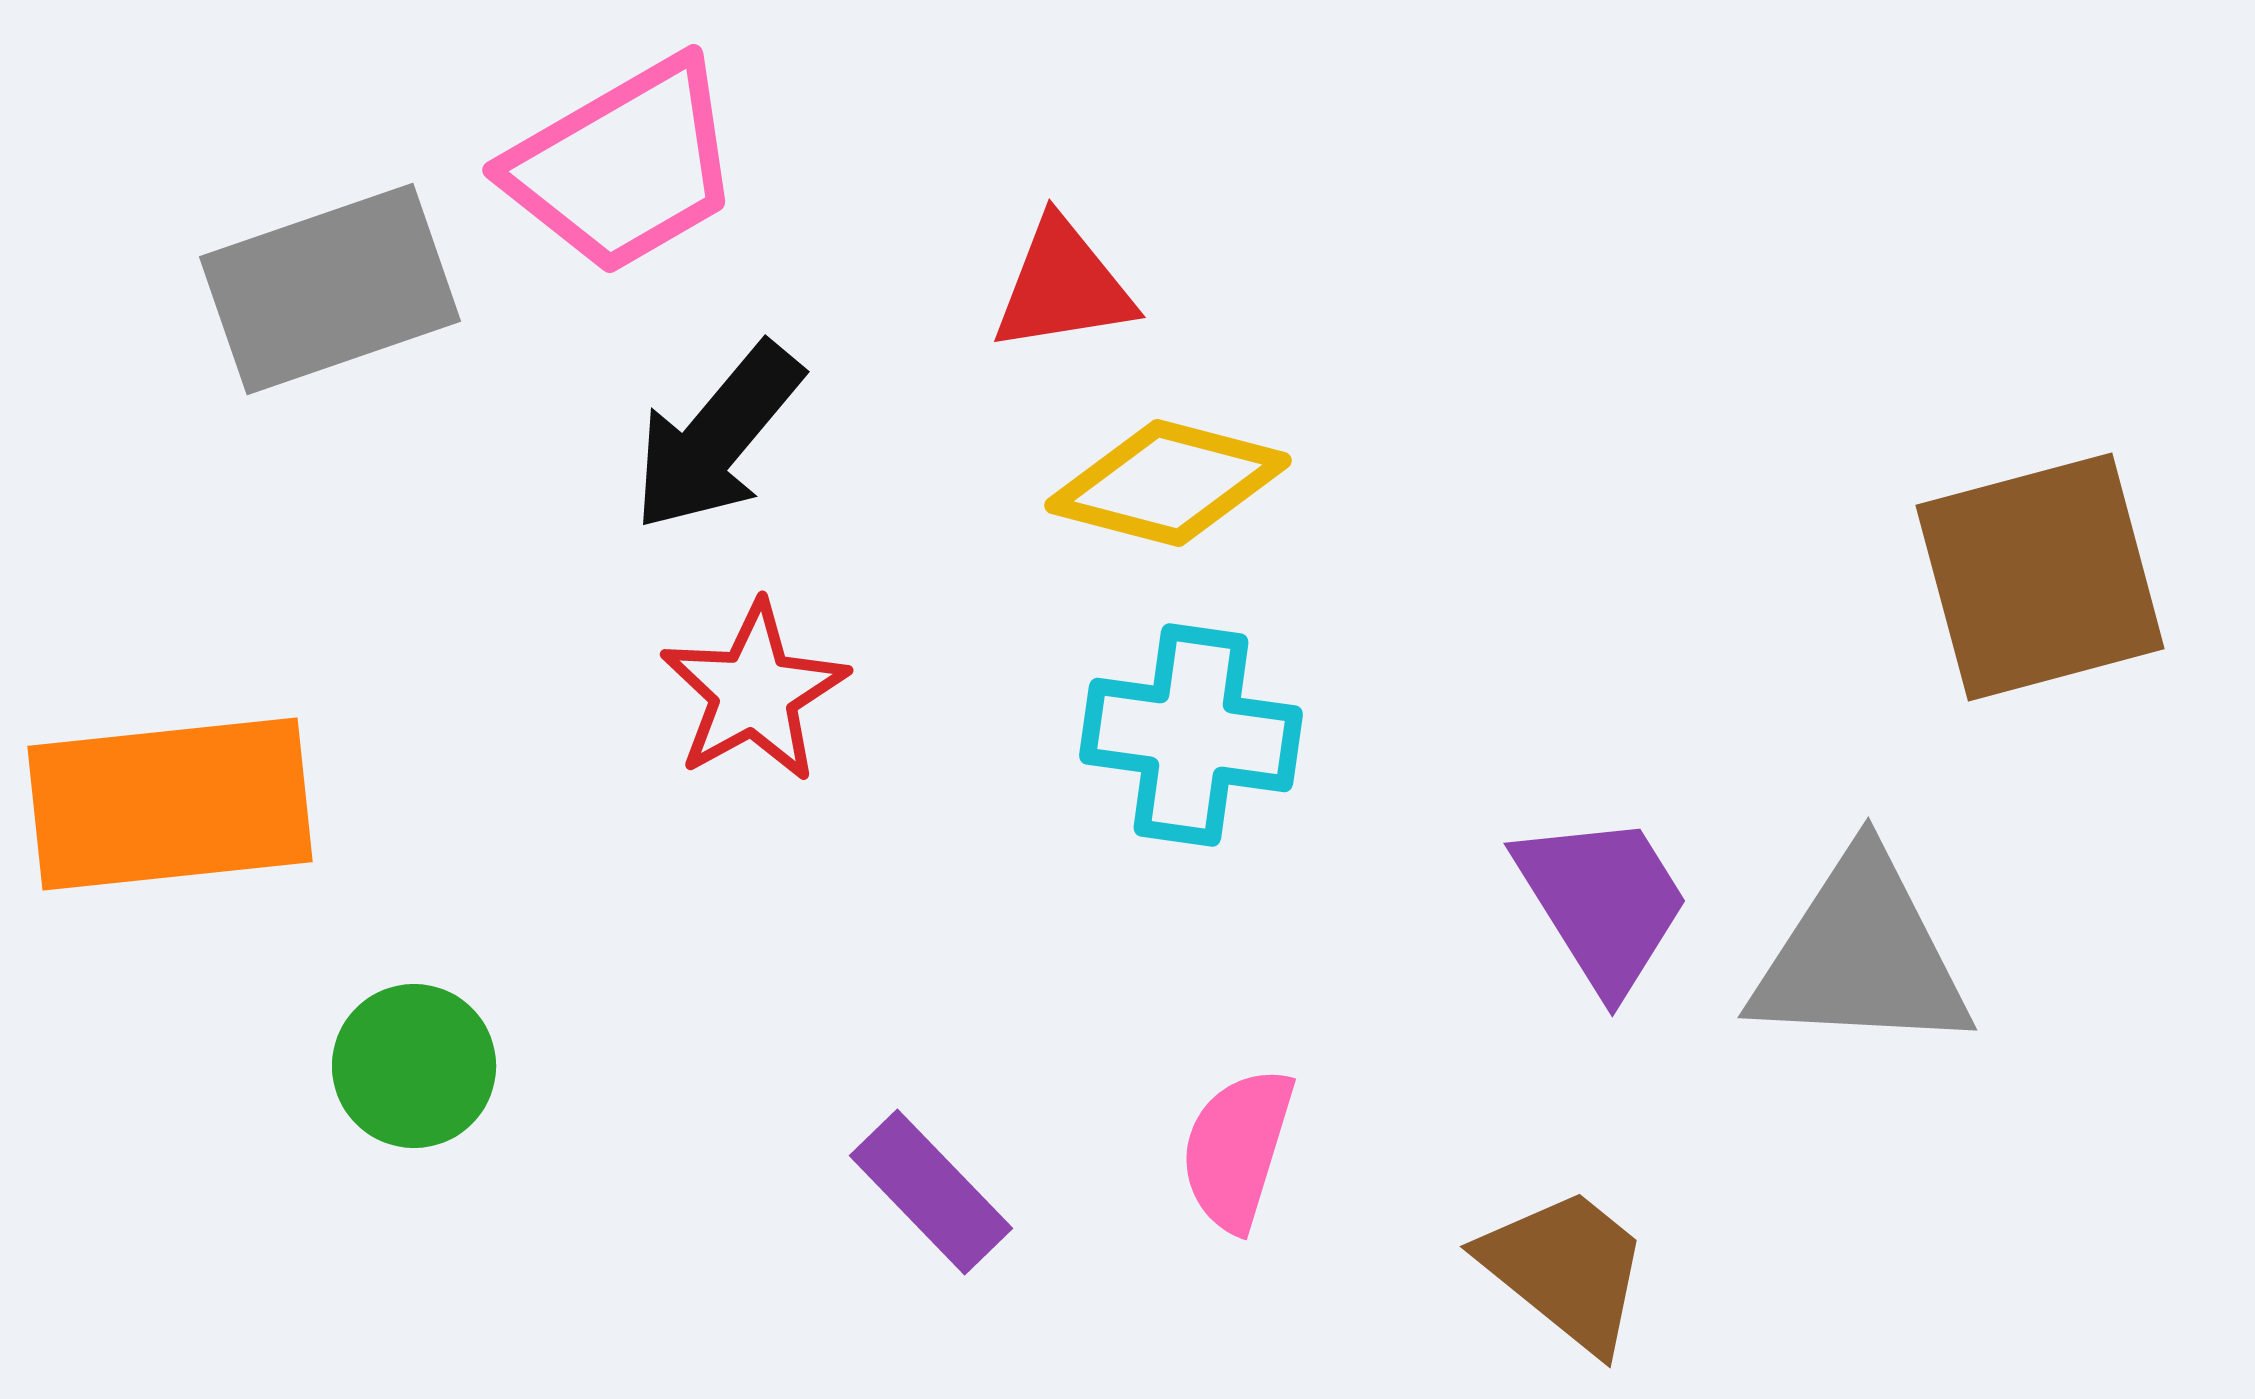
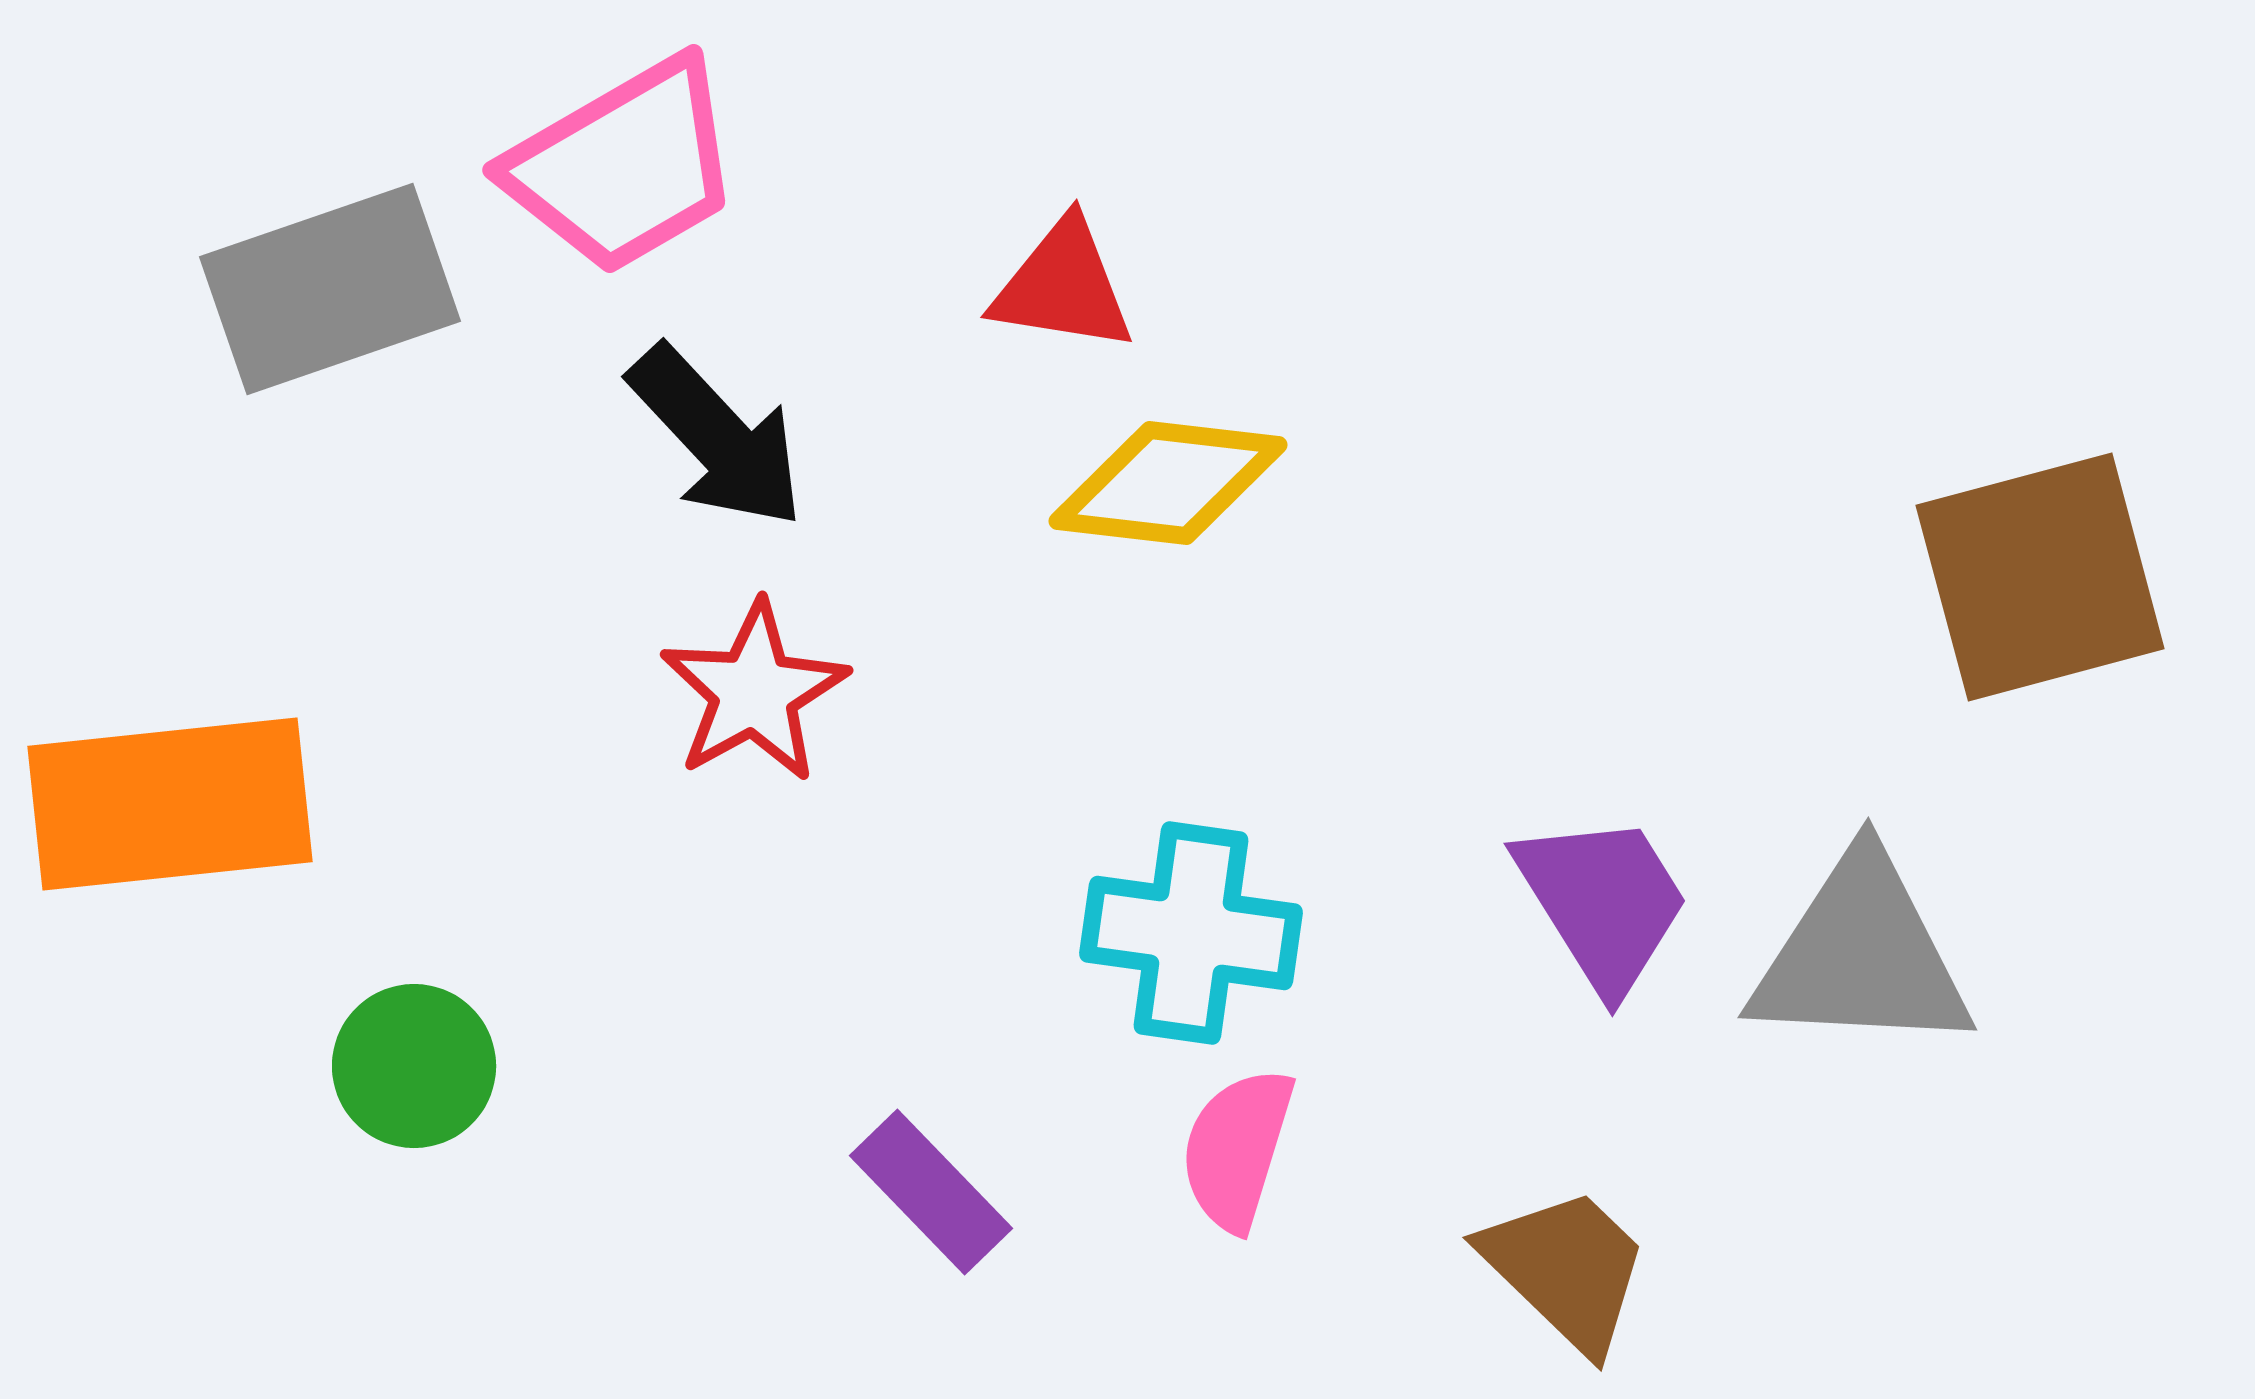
red triangle: rotated 18 degrees clockwise
black arrow: rotated 83 degrees counterclockwise
yellow diamond: rotated 8 degrees counterclockwise
cyan cross: moved 198 px down
brown trapezoid: rotated 5 degrees clockwise
